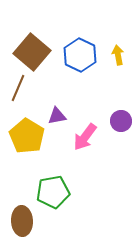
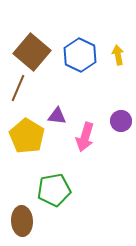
purple triangle: rotated 18 degrees clockwise
pink arrow: rotated 20 degrees counterclockwise
green pentagon: moved 1 px right, 2 px up
